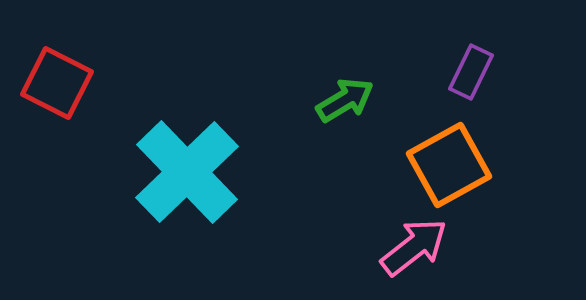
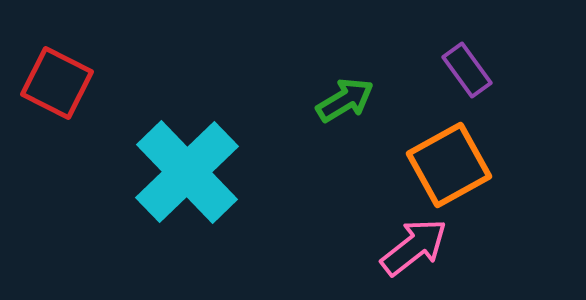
purple rectangle: moved 4 px left, 2 px up; rotated 62 degrees counterclockwise
